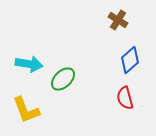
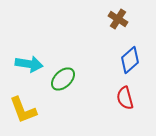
brown cross: moved 1 px up
yellow L-shape: moved 3 px left
